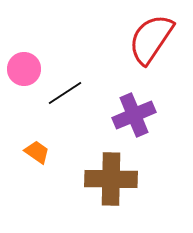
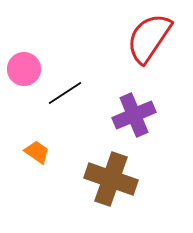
red semicircle: moved 2 px left, 1 px up
brown cross: rotated 18 degrees clockwise
